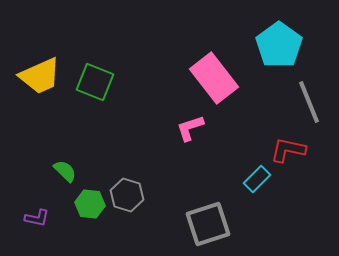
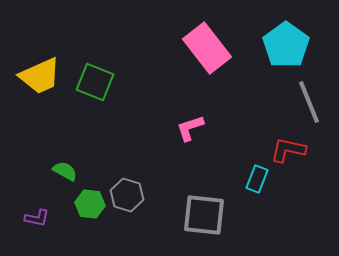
cyan pentagon: moved 7 px right
pink rectangle: moved 7 px left, 30 px up
green semicircle: rotated 15 degrees counterclockwise
cyan rectangle: rotated 24 degrees counterclockwise
gray square: moved 4 px left, 9 px up; rotated 24 degrees clockwise
